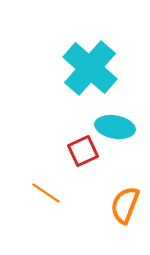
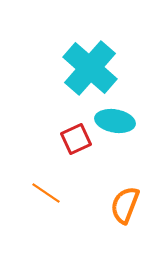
cyan ellipse: moved 6 px up
red square: moved 7 px left, 12 px up
